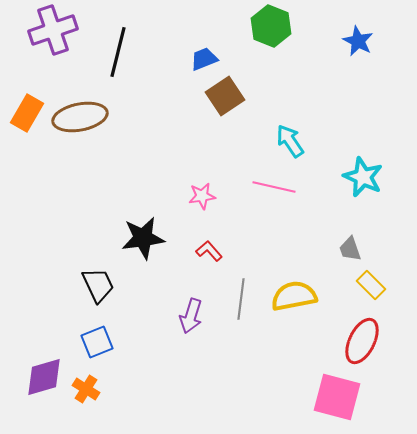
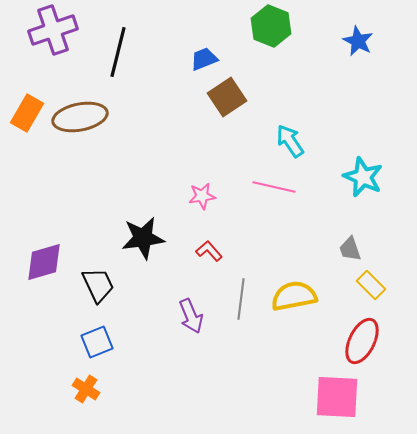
brown square: moved 2 px right, 1 px down
purple arrow: rotated 40 degrees counterclockwise
purple diamond: moved 115 px up
pink square: rotated 12 degrees counterclockwise
